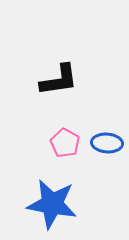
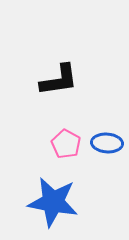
pink pentagon: moved 1 px right, 1 px down
blue star: moved 1 px right, 2 px up
